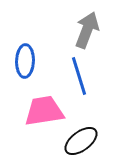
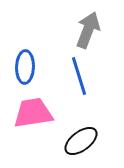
gray arrow: moved 1 px right
blue ellipse: moved 6 px down
pink trapezoid: moved 11 px left, 2 px down
